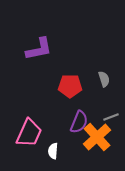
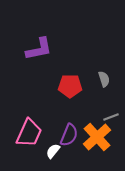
purple semicircle: moved 10 px left, 13 px down
white semicircle: rotated 35 degrees clockwise
